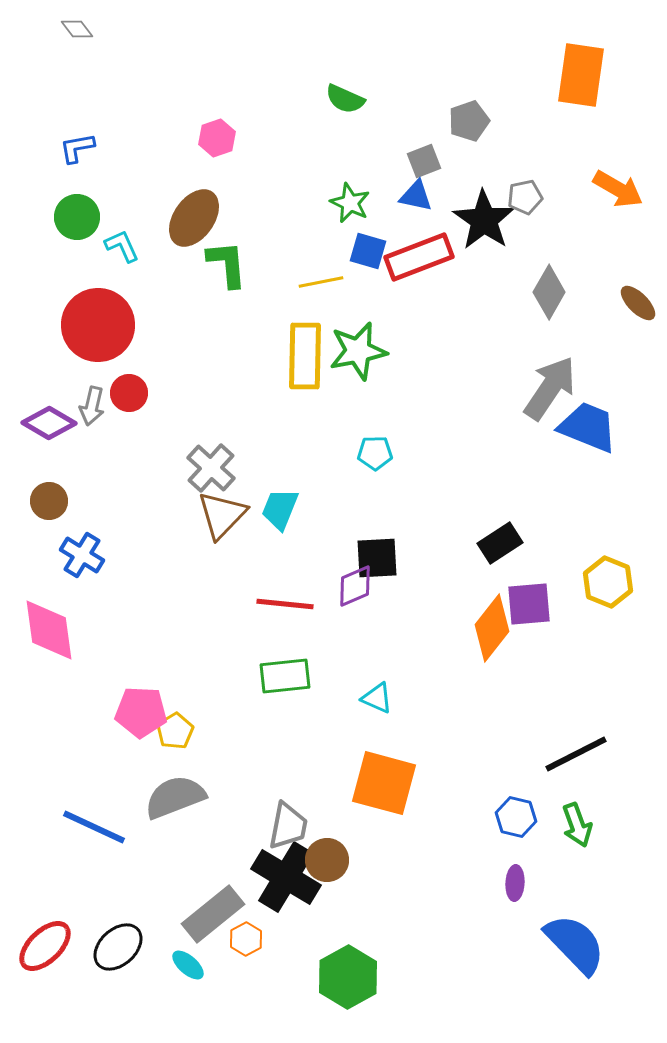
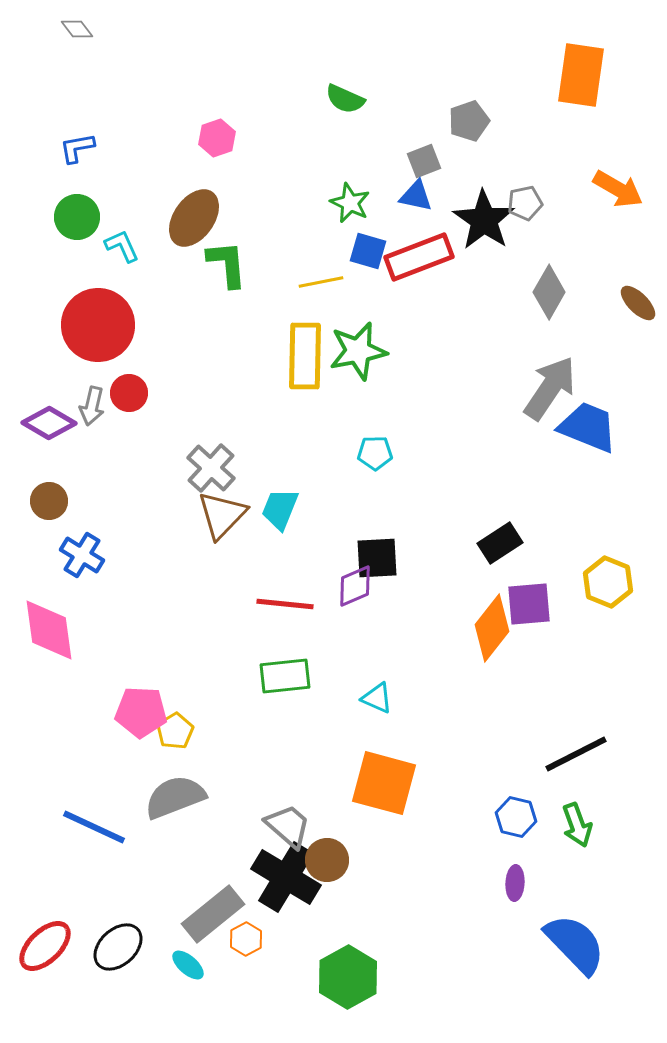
gray pentagon at (525, 197): moved 6 px down
gray trapezoid at (288, 826): rotated 60 degrees counterclockwise
